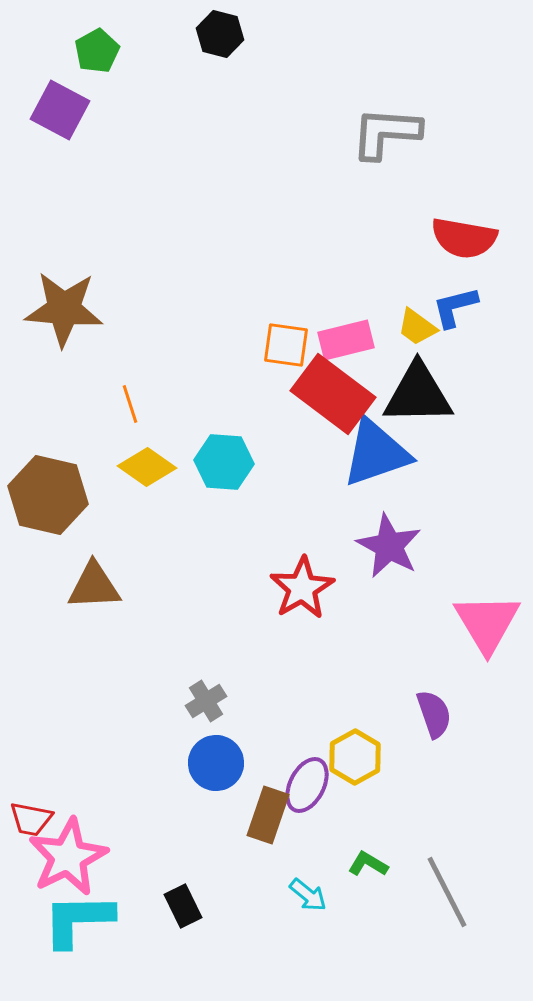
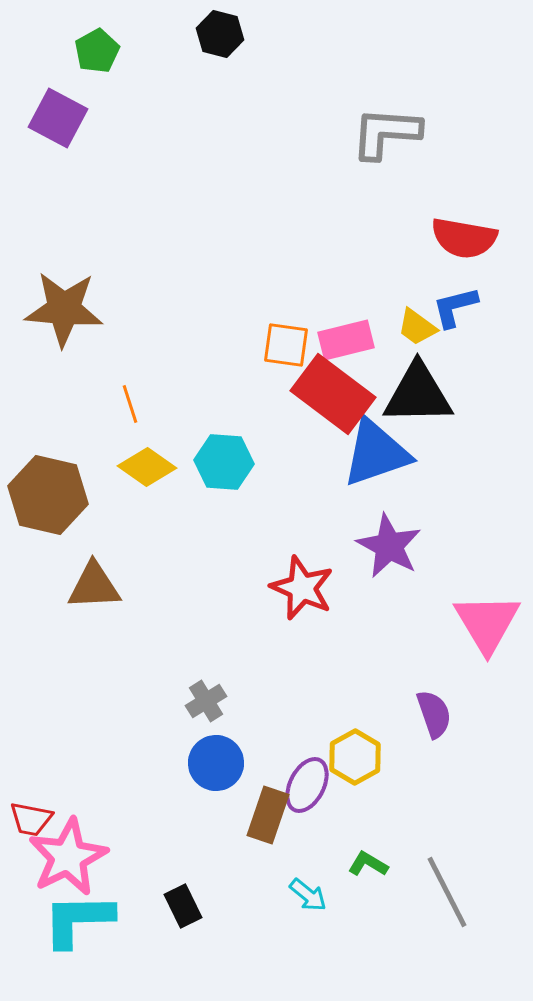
purple square: moved 2 px left, 8 px down
red star: rotated 18 degrees counterclockwise
